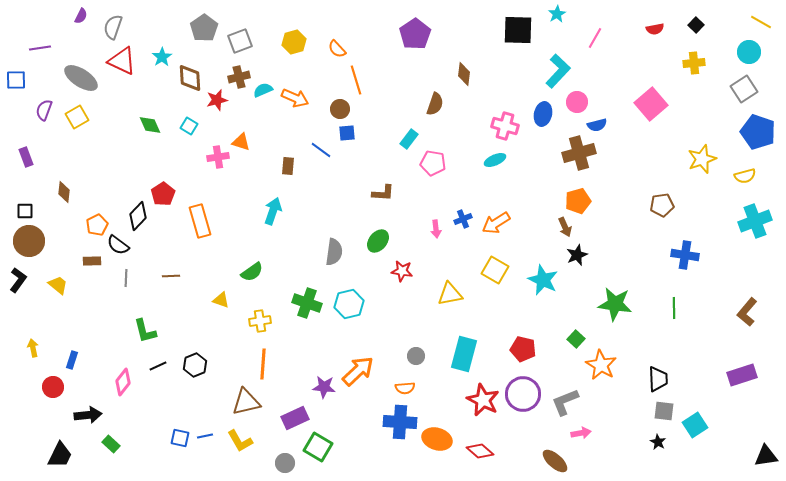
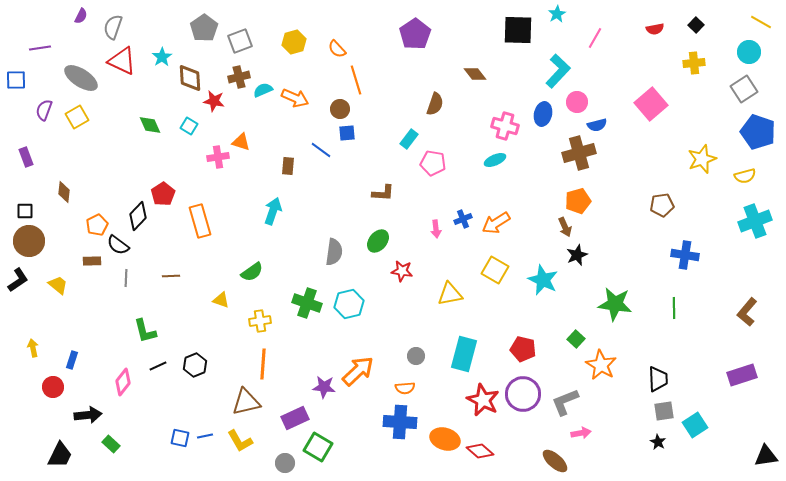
brown diamond at (464, 74): moved 11 px right; rotated 45 degrees counterclockwise
red star at (217, 100): moved 3 px left, 1 px down; rotated 25 degrees clockwise
black L-shape at (18, 280): rotated 20 degrees clockwise
gray square at (664, 411): rotated 15 degrees counterclockwise
orange ellipse at (437, 439): moved 8 px right
